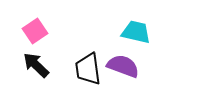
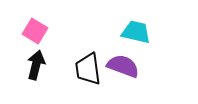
pink square: rotated 25 degrees counterclockwise
black arrow: rotated 60 degrees clockwise
